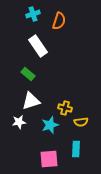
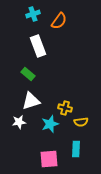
orange semicircle: rotated 18 degrees clockwise
white rectangle: rotated 15 degrees clockwise
cyan star: moved 1 px up
